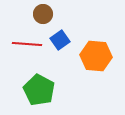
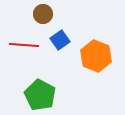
red line: moved 3 px left, 1 px down
orange hexagon: rotated 16 degrees clockwise
green pentagon: moved 1 px right, 5 px down
